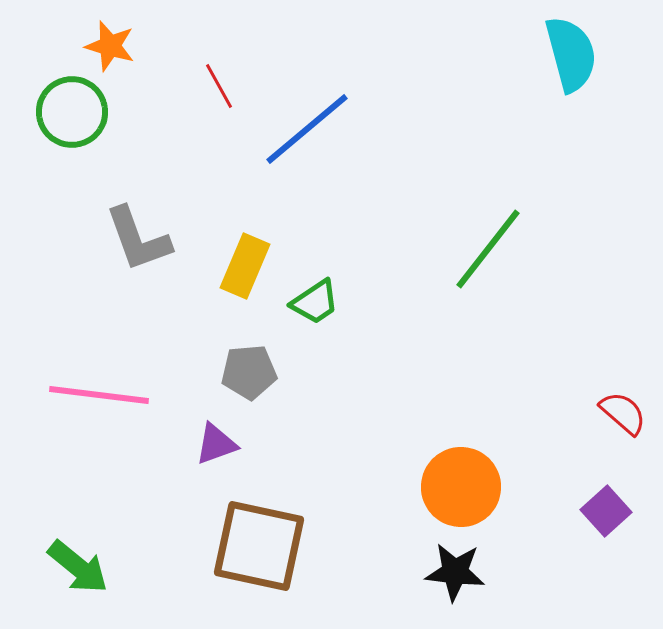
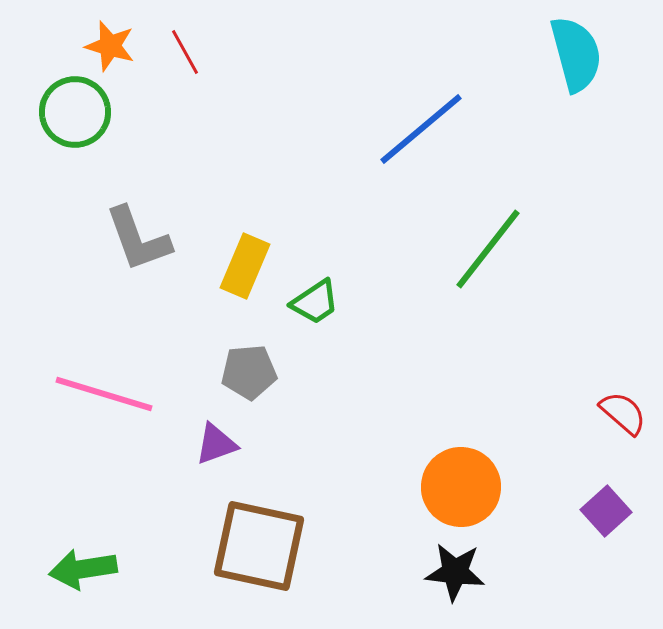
cyan semicircle: moved 5 px right
red line: moved 34 px left, 34 px up
green circle: moved 3 px right
blue line: moved 114 px right
pink line: moved 5 px right, 1 px up; rotated 10 degrees clockwise
green arrow: moved 5 px right, 2 px down; rotated 132 degrees clockwise
